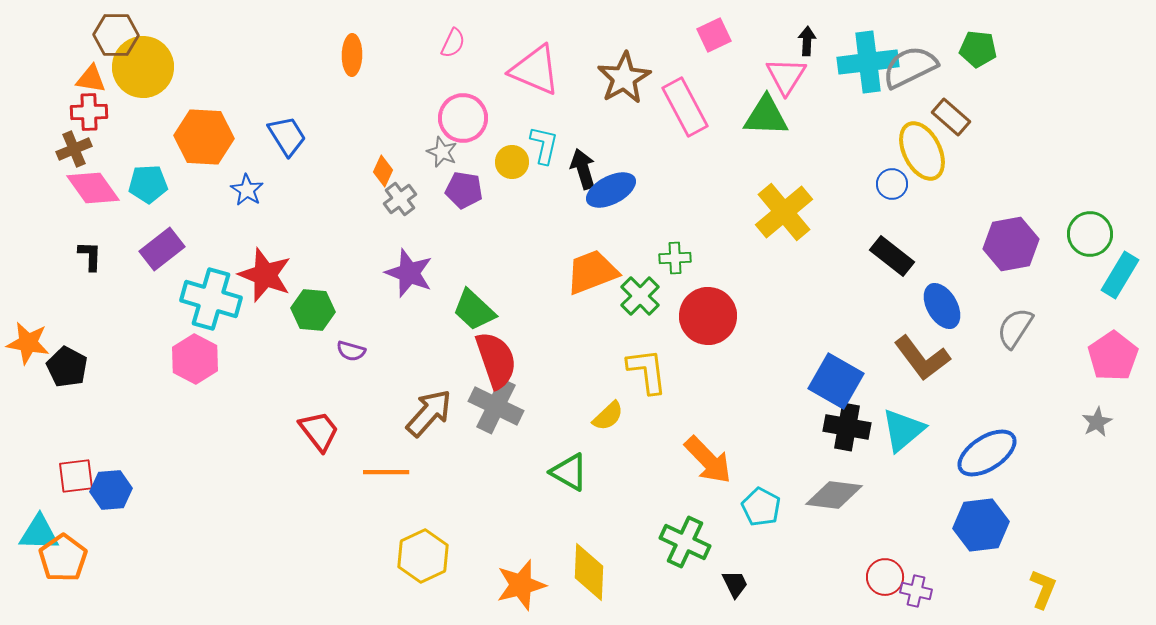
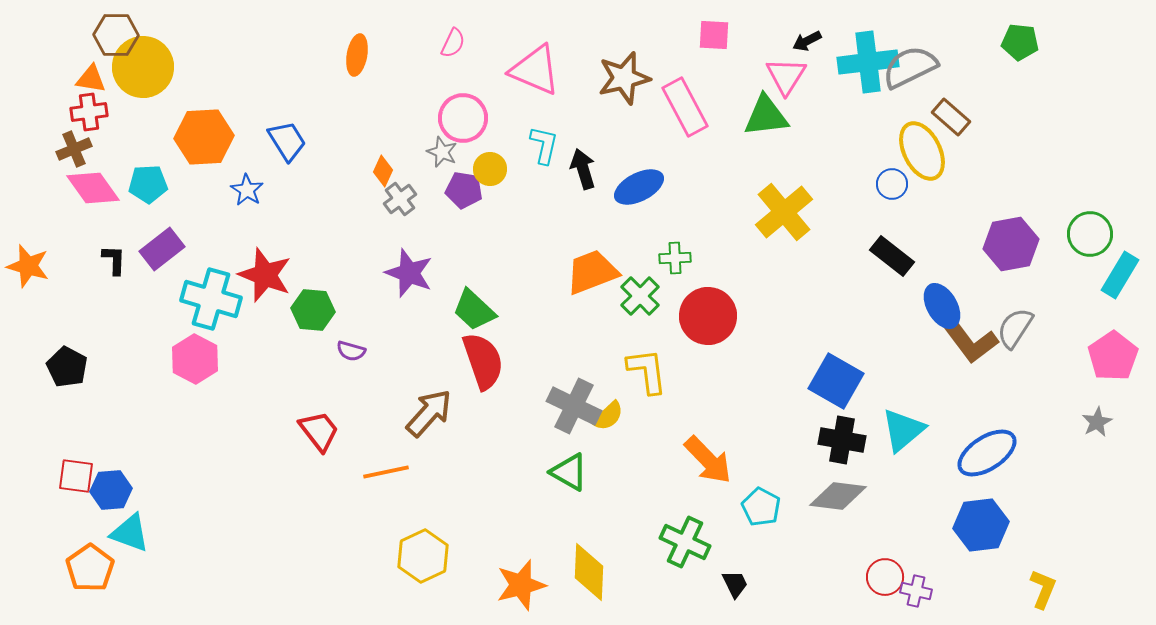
pink square at (714, 35): rotated 28 degrees clockwise
black arrow at (807, 41): rotated 120 degrees counterclockwise
green pentagon at (978, 49): moved 42 px right, 7 px up
orange ellipse at (352, 55): moved 5 px right; rotated 9 degrees clockwise
brown star at (624, 78): rotated 16 degrees clockwise
red cross at (89, 112): rotated 6 degrees counterclockwise
green triangle at (766, 116): rotated 9 degrees counterclockwise
blue trapezoid at (287, 136): moved 5 px down
orange hexagon at (204, 137): rotated 6 degrees counterclockwise
yellow circle at (512, 162): moved 22 px left, 7 px down
blue ellipse at (611, 190): moved 28 px right, 3 px up
black L-shape at (90, 256): moved 24 px right, 4 px down
orange star at (28, 343): moved 77 px up; rotated 6 degrees clockwise
brown L-shape at (922, 358): moved 48 px right, 17 px up
red semicircle at (496, 360): moved 13 px left, 1 px down
gray cross at (496, 406): moved 78 px right
black cross at (847, 427): moved 5 px left, 13 px down
orange line at (386, 472): rotated 12 degrees counterclockwise
red square at (76, 476): rotated 15 degrees clockwise
gray diamond at (834, 495): moved 4 px right, 1 px down
cyan triangle at (39, 533): moved 91 px right; rotated 18 degrees clockwise
orange pentagon at (63, 558): moved 27 px right, 10 px down
